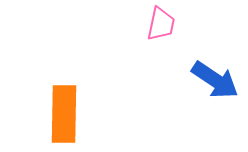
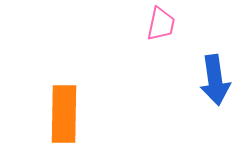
blue arrow: rotated 48 degrees clockwise
